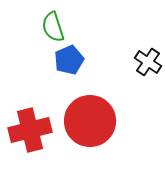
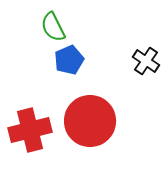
green semicircle: rotated 8 degrees counterclockwise
black cross: moved 2 px left, 1 px up
